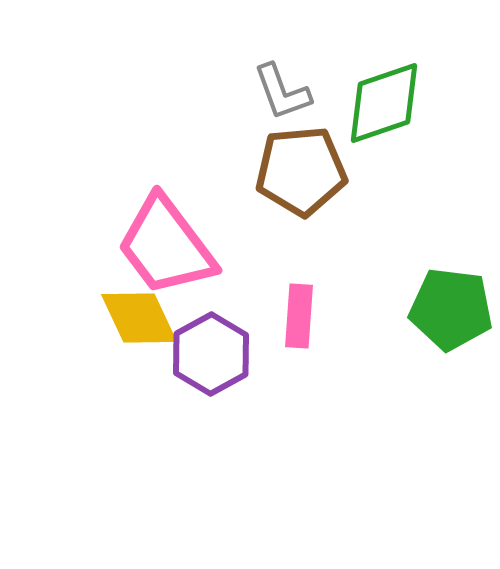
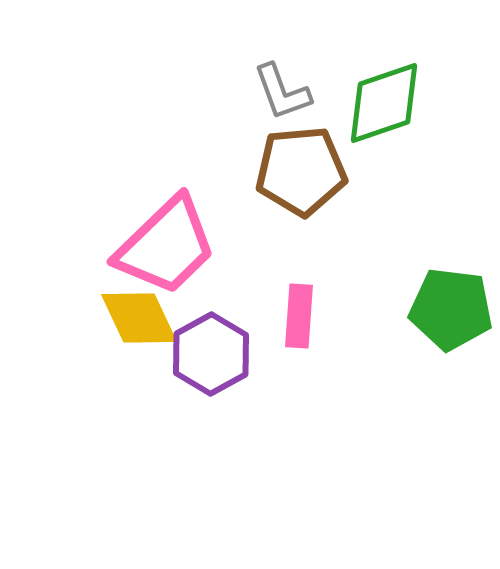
pink trapezoid: rotated 97 degrees counterclockwise
